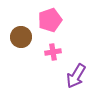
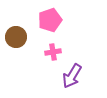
brown circle: moved 5 px left
purple arrow: moved 4 px left
